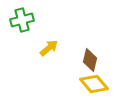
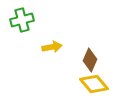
yellow arrow: moved 3 px right, 1 px up; rotated 30 degrees clockwise
brown diamond: rotated 10 degrees clockwise
